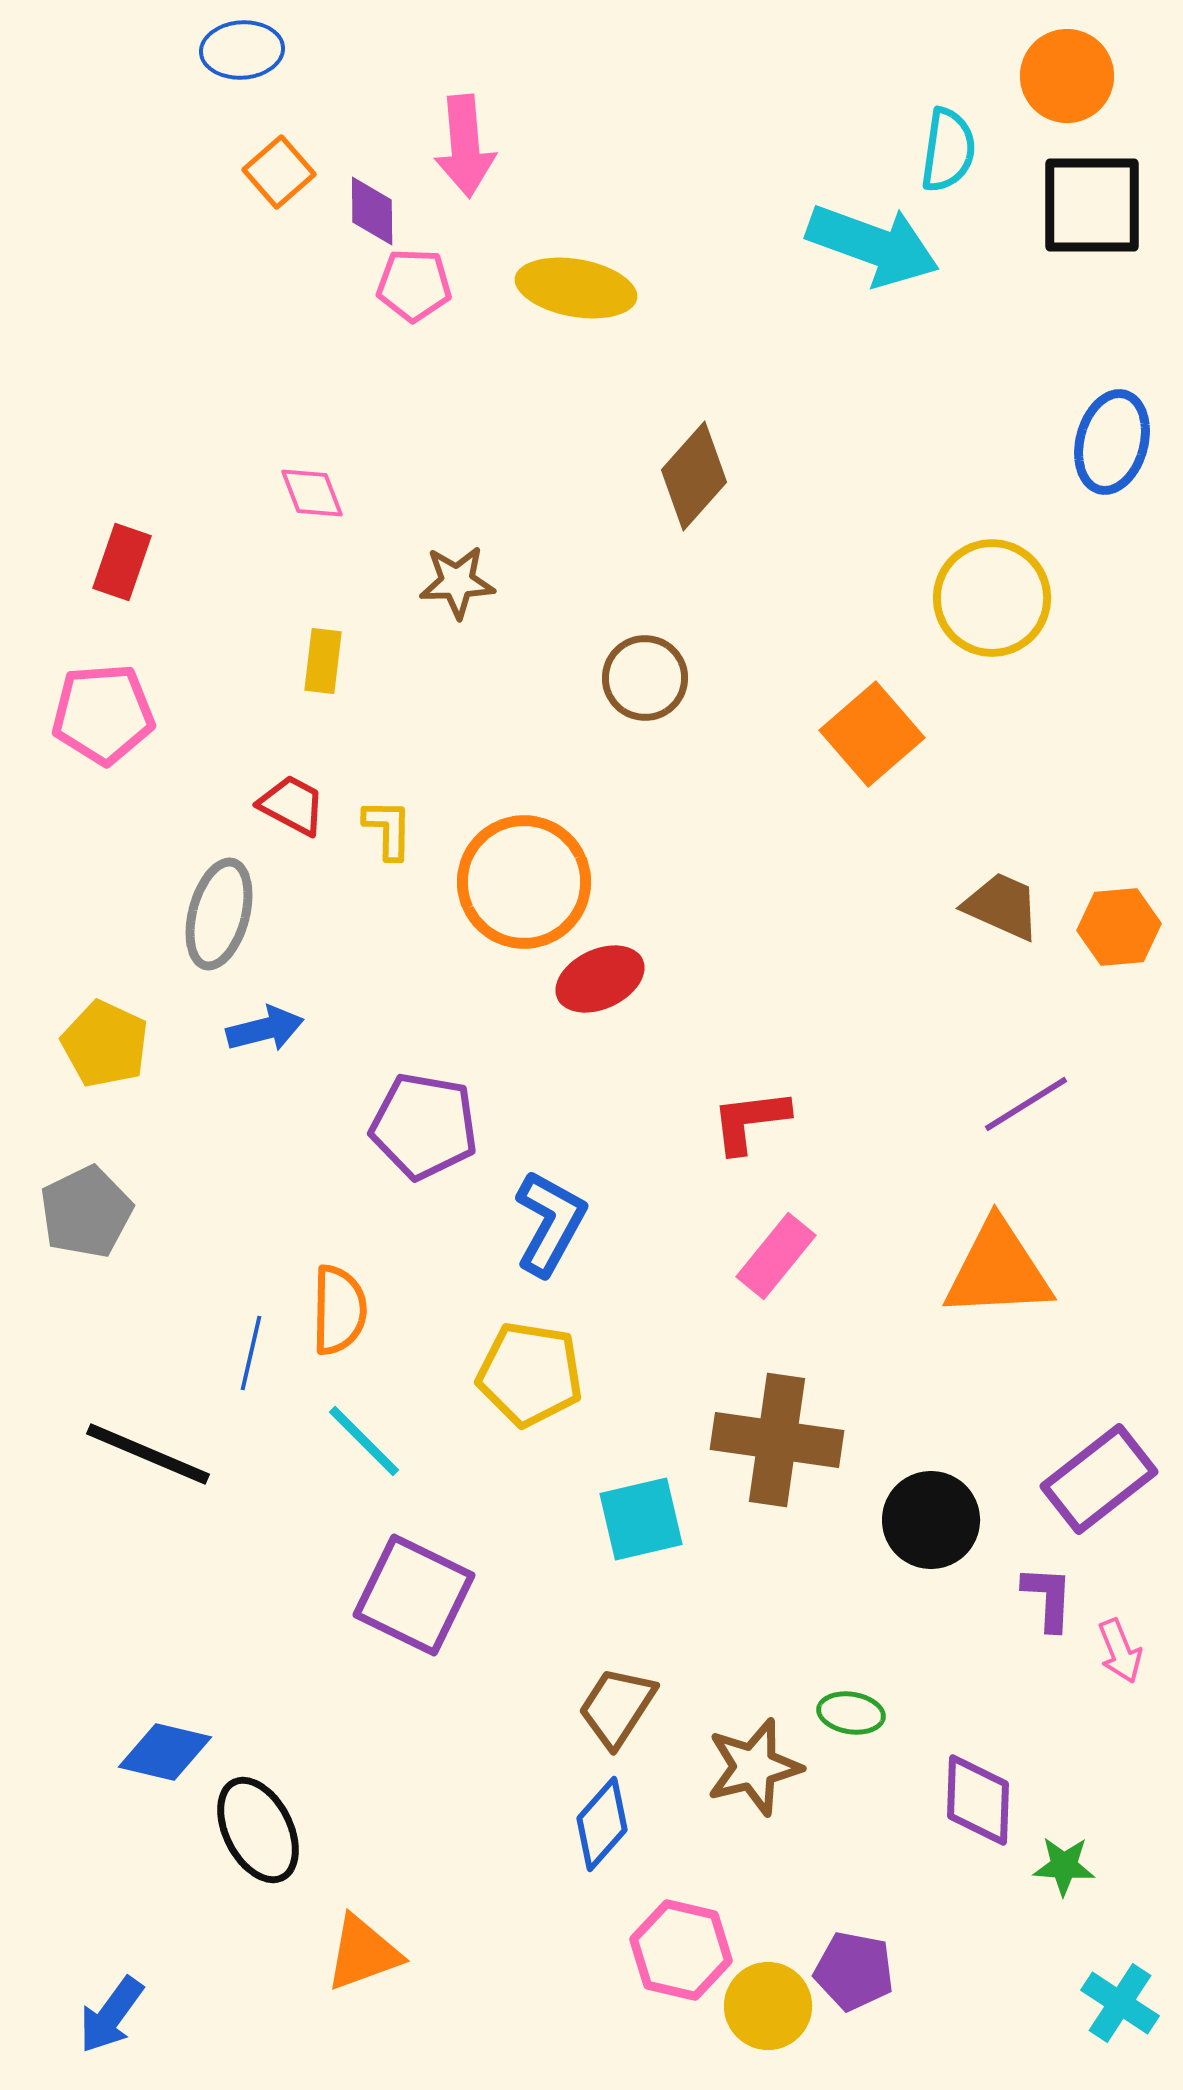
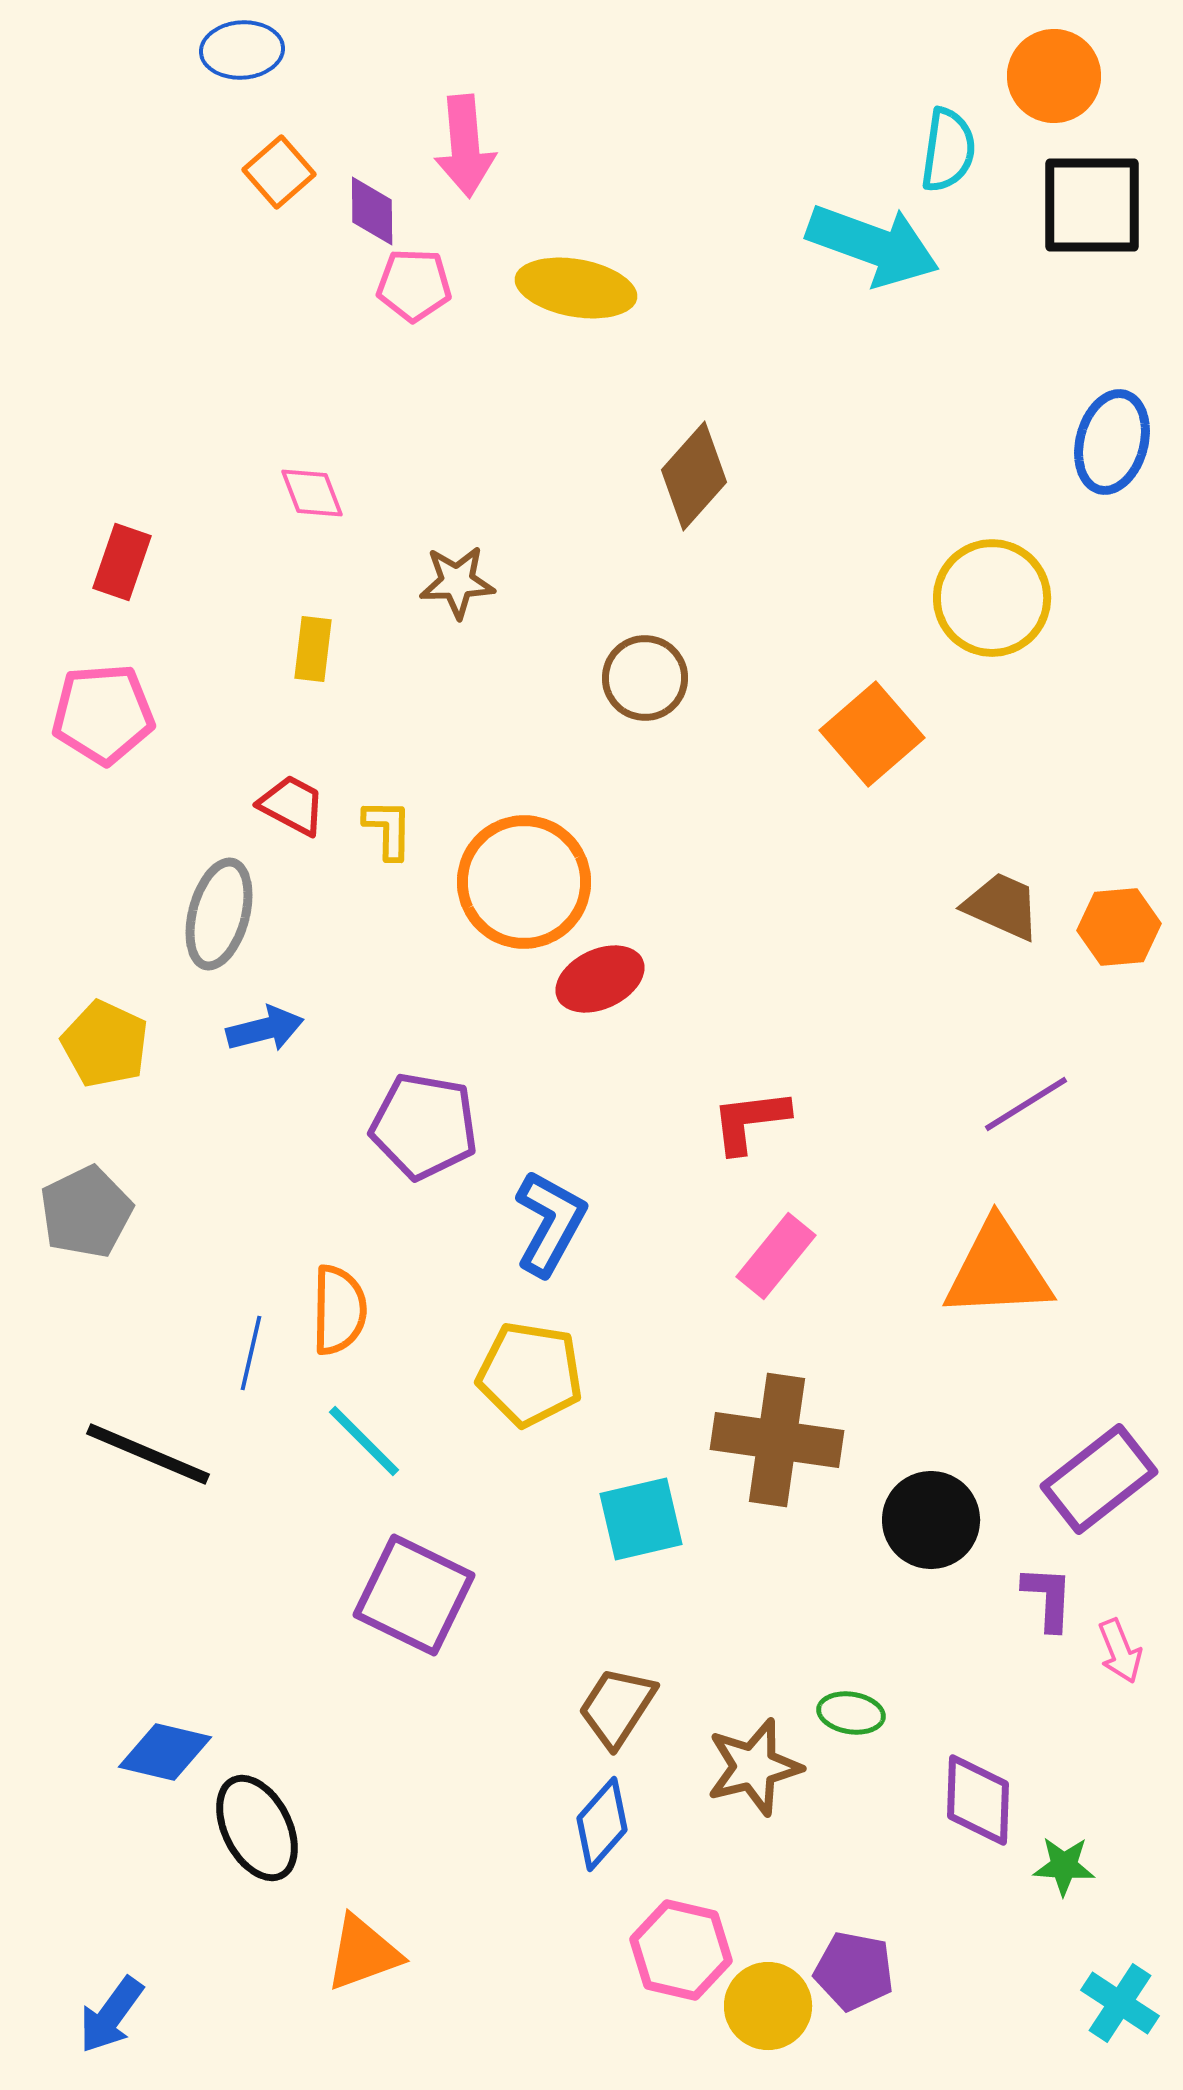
orange circle at (1067, 76): moved 13 px left
yellow rectangle at (323, 661): moved 10 px left, 12 px up
black ellipse at (258, 1830): moved 1 px left, 2 px up
